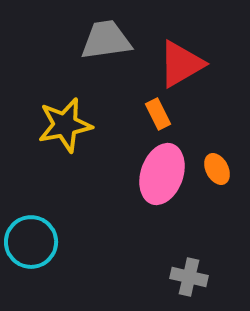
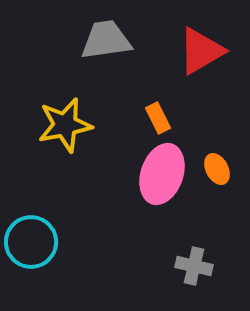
red triangle: moved 20 px right, 13 px up
orange rectangle: moved 4 px down
gray cross: moved 5 px right, 11 px up
